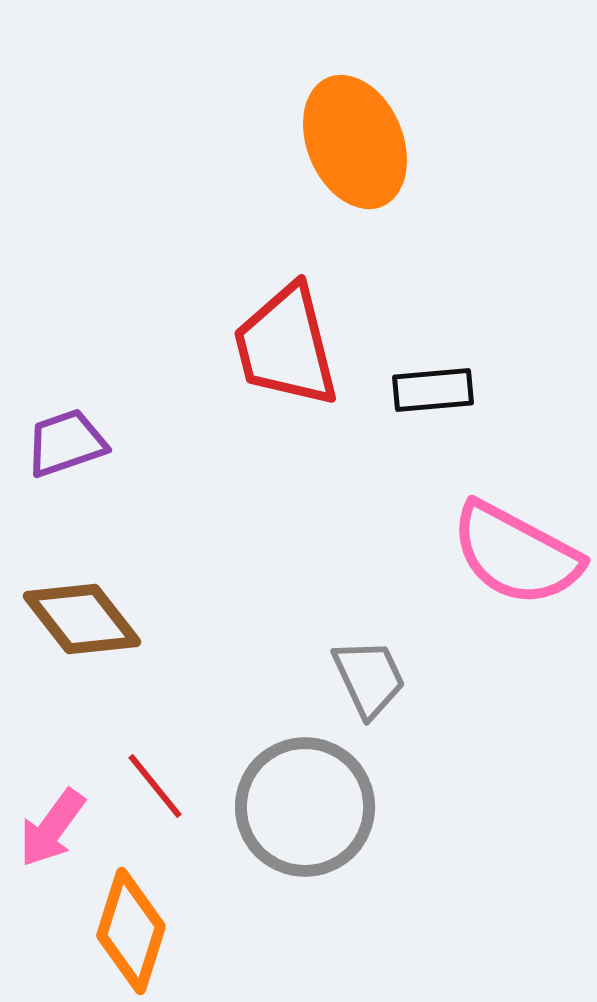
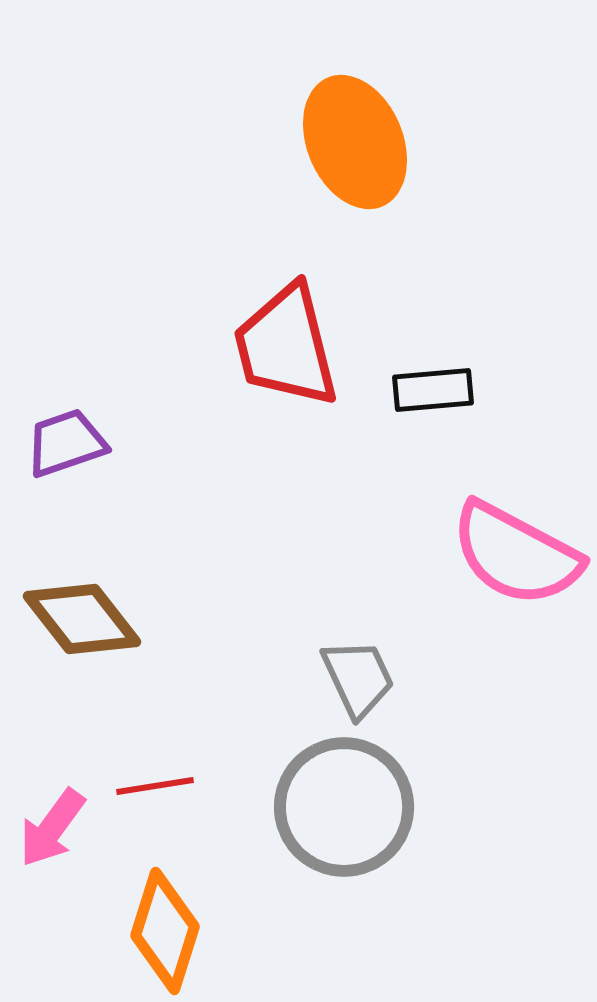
gray trapezoid: moved 11 px left
red line: rotated 60 degrees counterclockwise
gray circle: moved 39 px right
orange diamond: moved 34 px right
